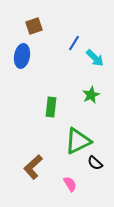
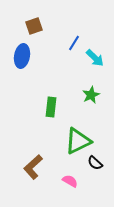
pink semicircle: moved 3 px up; rotated 28 degrees counterclockwise
